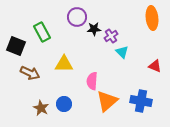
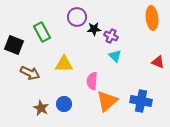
purple cross: rotated 32 degrees counterclockwise
black square: moved 2 px left, 1 px up
cyan triangle: moved 7 px left, 4 px down
red triangle: moved 3 px right, 4 px up
